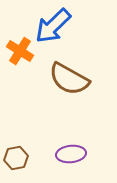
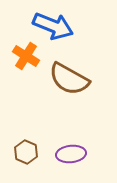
blue arrow: rotated 114 degrees counterclockwise
orange cross: moved 6 px right, 5 px down
brown hexagon: moved 10 px right, 6 px up; rotated 25 degrees counterclockwise
